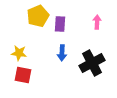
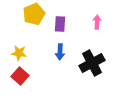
yellow pentagon: moved 4 px left, 2 px up
blue arrow: moved 2 px left, 1 px up
red square: moved 3 px left, 1 px down; rotated 30 degrees clockwise
